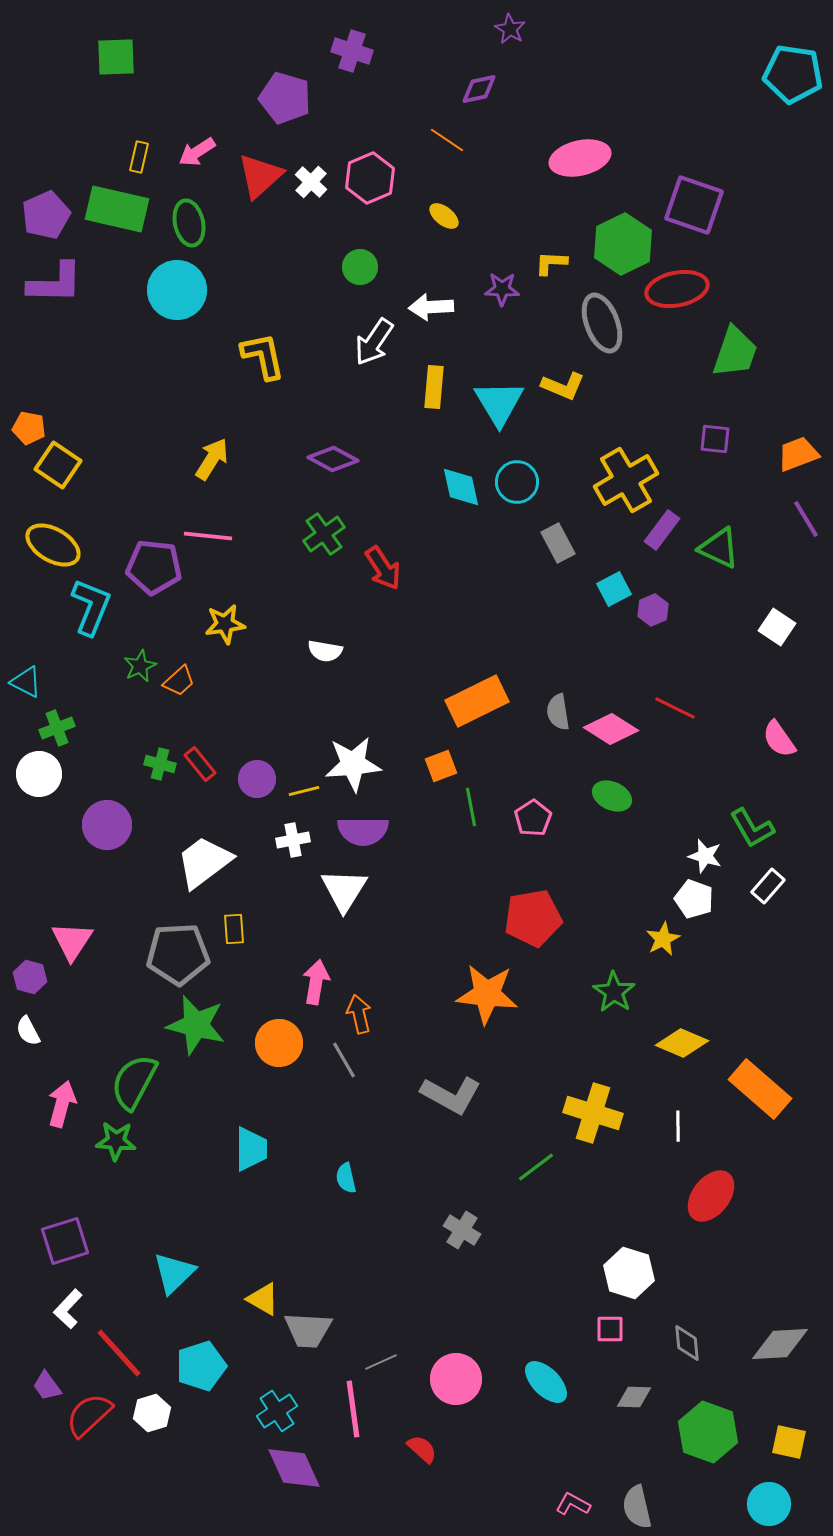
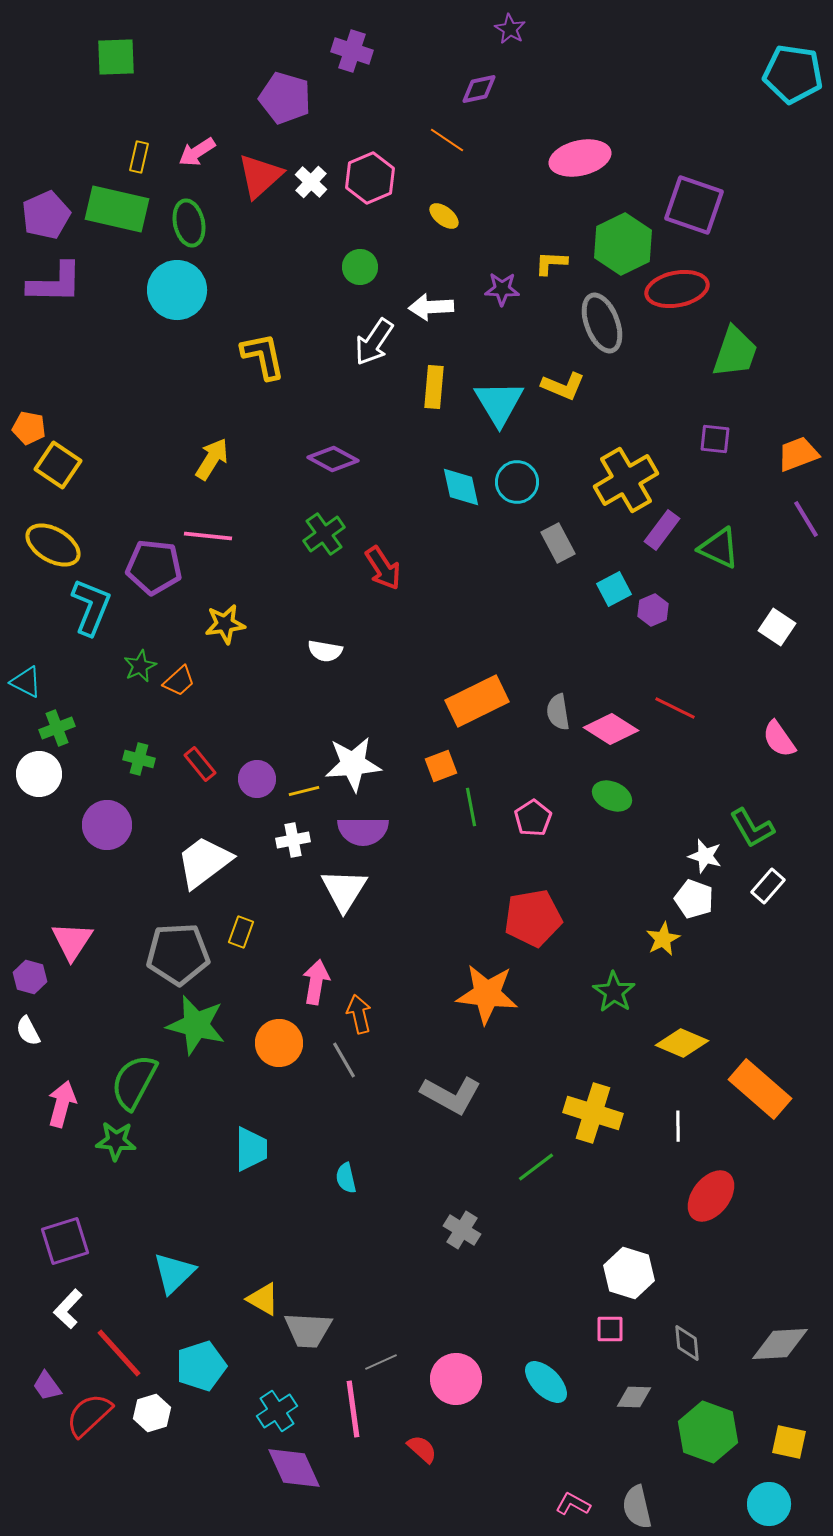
green cross at (160, 764): moved 21 px left, 5 px up
yellow rectangle at (234, 929): moved 7 px right, 3 px down; rotated 24 degrees clockwise
